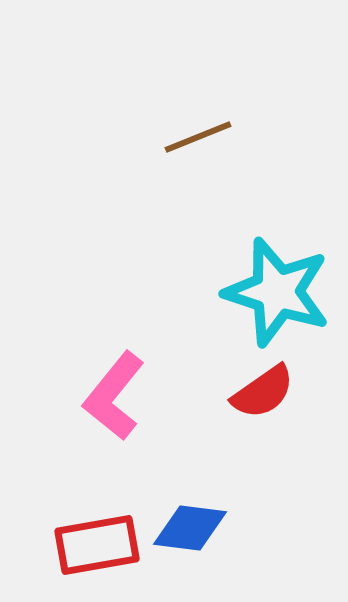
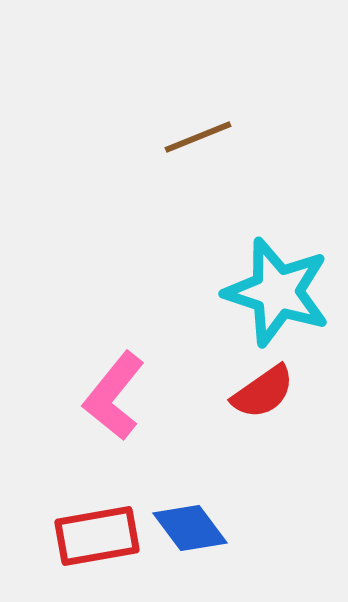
blue diamond: rotated 46 degrees clockwise
red rectangle: moved 9 px up
